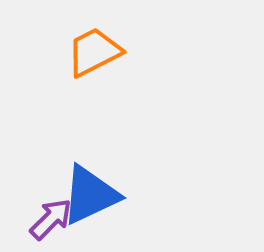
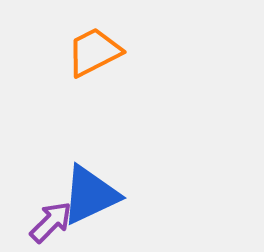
purple arrow: moved 3 px down
